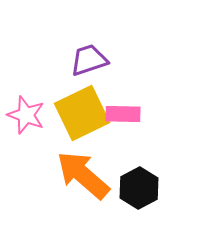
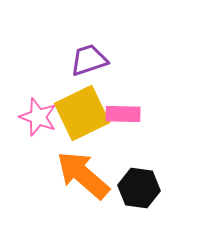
pink star: moved 12 px right, 2 px down
black hexagon: rotated 24 degrees counterclockwise
